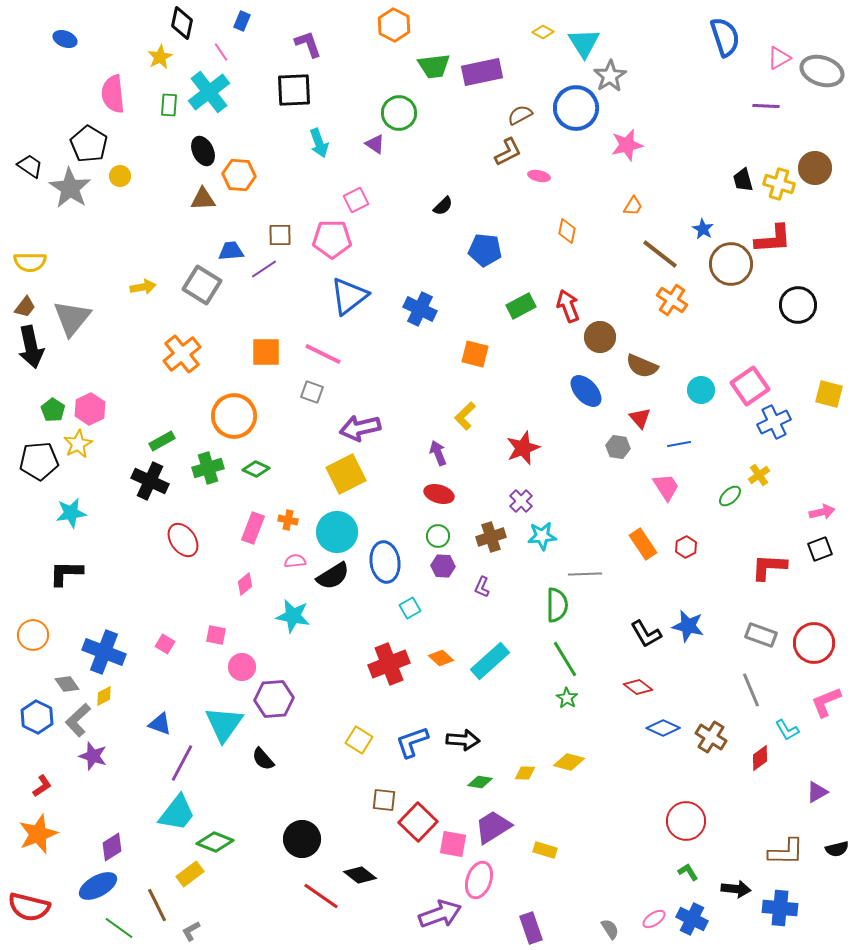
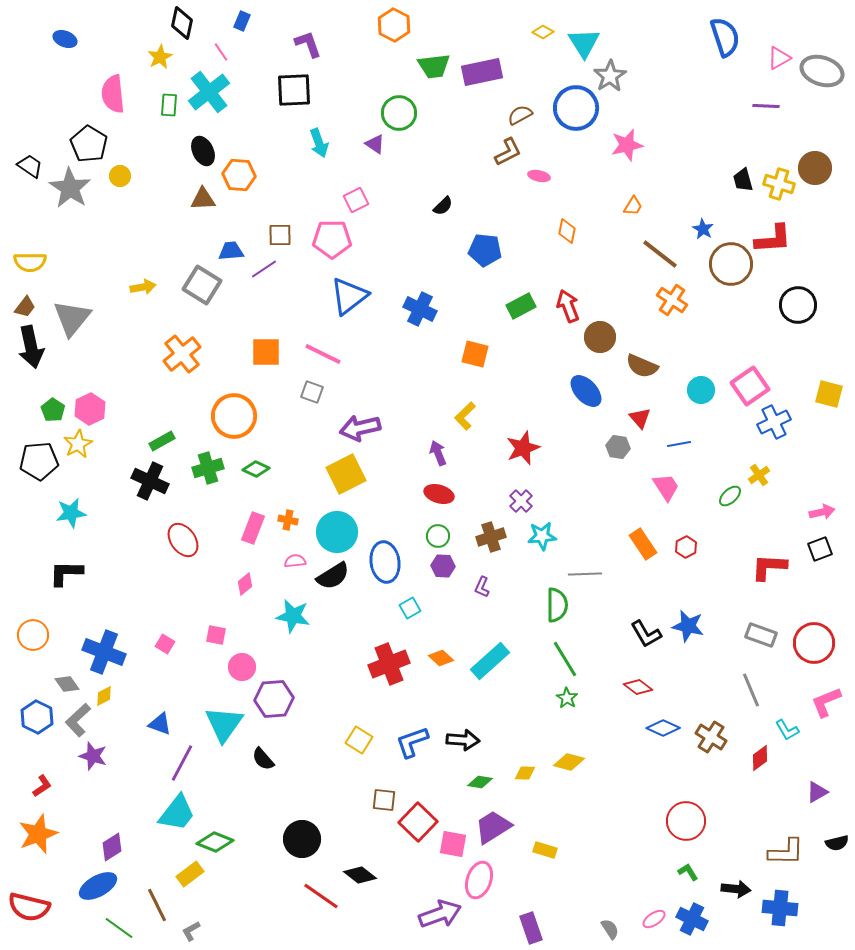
black semicircle at (837, 849): moved 6 px up
